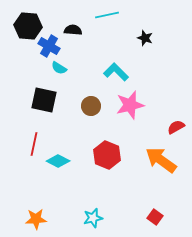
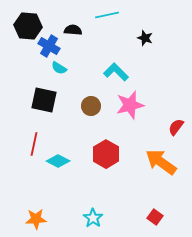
red semicircle: rotated 24 degrees counterclockwise
red hexagon: moved 1 px left, 1 px up; rotated 8 degrees clockwise
orange arrow: moved 2 px down
cyan star: rotated 24 degrees counterclockwise
